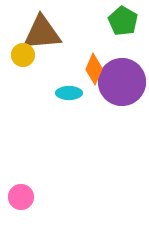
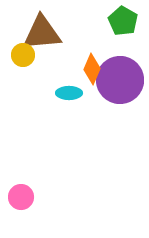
orange diamond: moved 2 px left
purple circle: moved 2 px left, 2 px up
